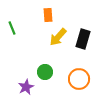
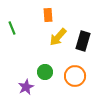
black rectangle: moved 2 px down
orange circle: moved 4 px left, 3 px up
